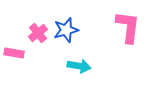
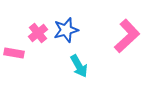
pink L-shape: moved 1 px left, 9 px down; rotated 40 degrees clockwise
cyan arrow: rotated 50 degrees clockwise
